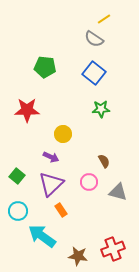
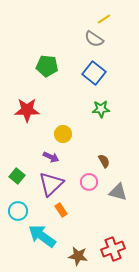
green pentagon: moved 2 px right, 1 px up
